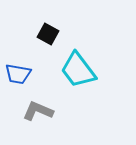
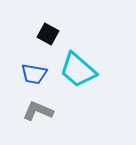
cyan trapezoid: rotated 12 degrees counterclockwise
blue trapezoid: moved 16 px right
